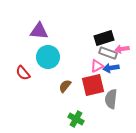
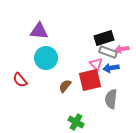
gray rectangle: moved 1 px up
cyan circle: moved 2 px left, 1 px down
pink triangle: moved 1 px left, 2 px up; rotated 48 degrees counterclockwise
red semicircle: moved 3 px left, 7 px down
red square: moved 3 px left, 5 px up
green cross: moved 3 px down
